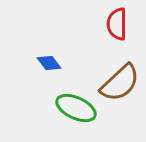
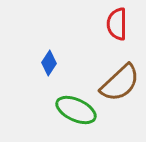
blue diamond: rotated 70 degrees clockwise
green ellipse: moved 2 px down
